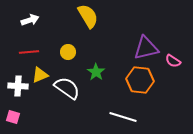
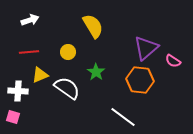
yellow semicircle: moved 5 px right, 10 px down
purple triangle: rotated 28 degrees counterclockwise
white cross: moved 5 px down
white line: rotated 20 degrees clockwise
